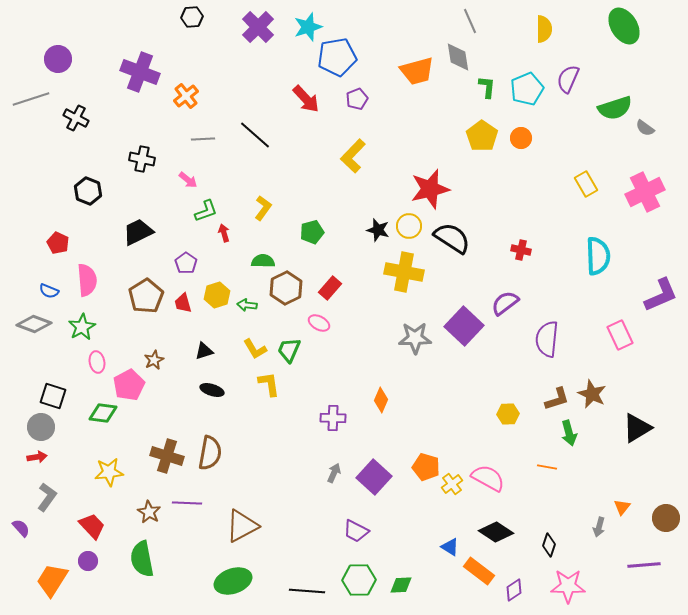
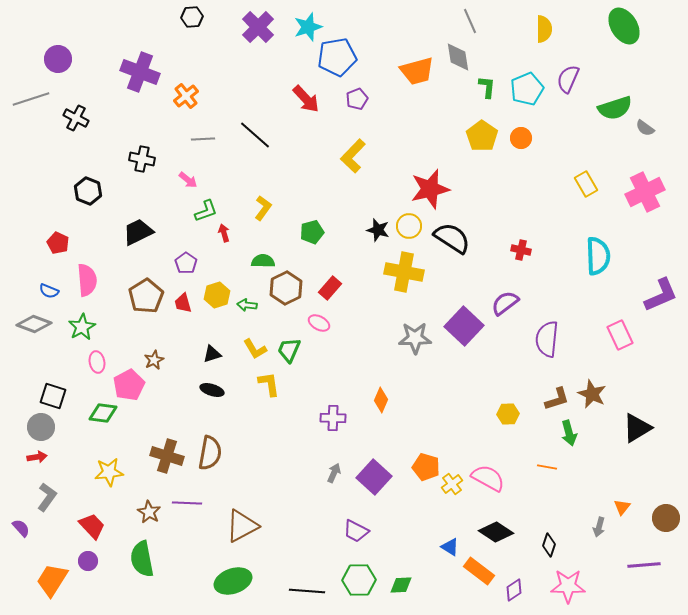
black triangle at (204, 351): moved 8 px right, 3 px down
